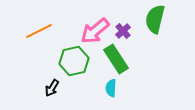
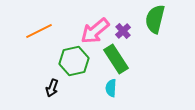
black arrow: rotated 12 degrees counterclockwise
